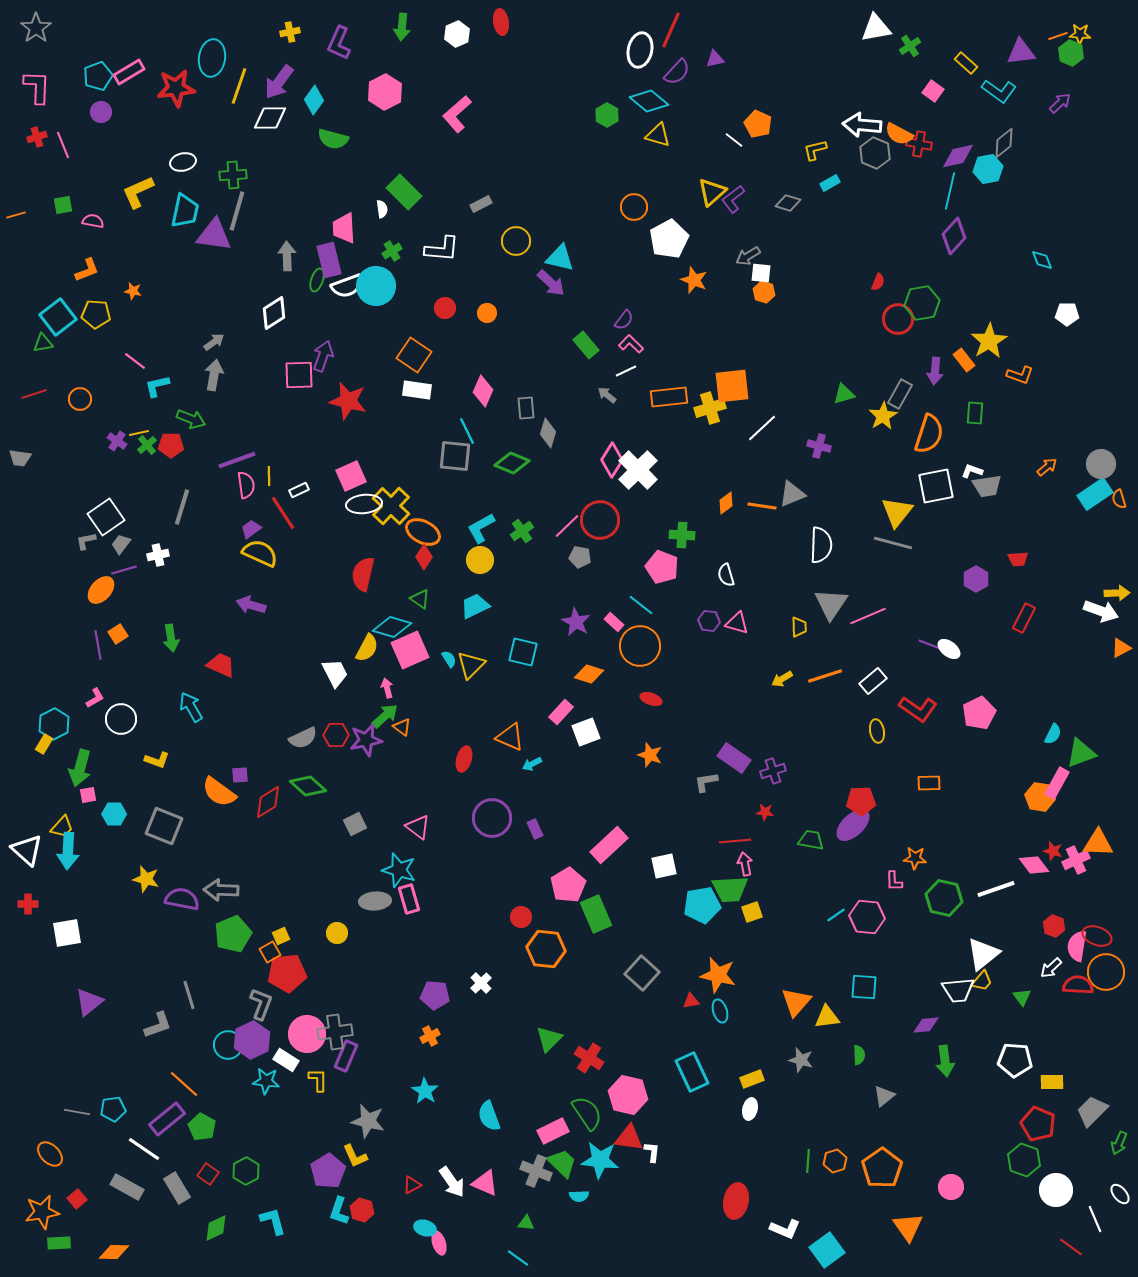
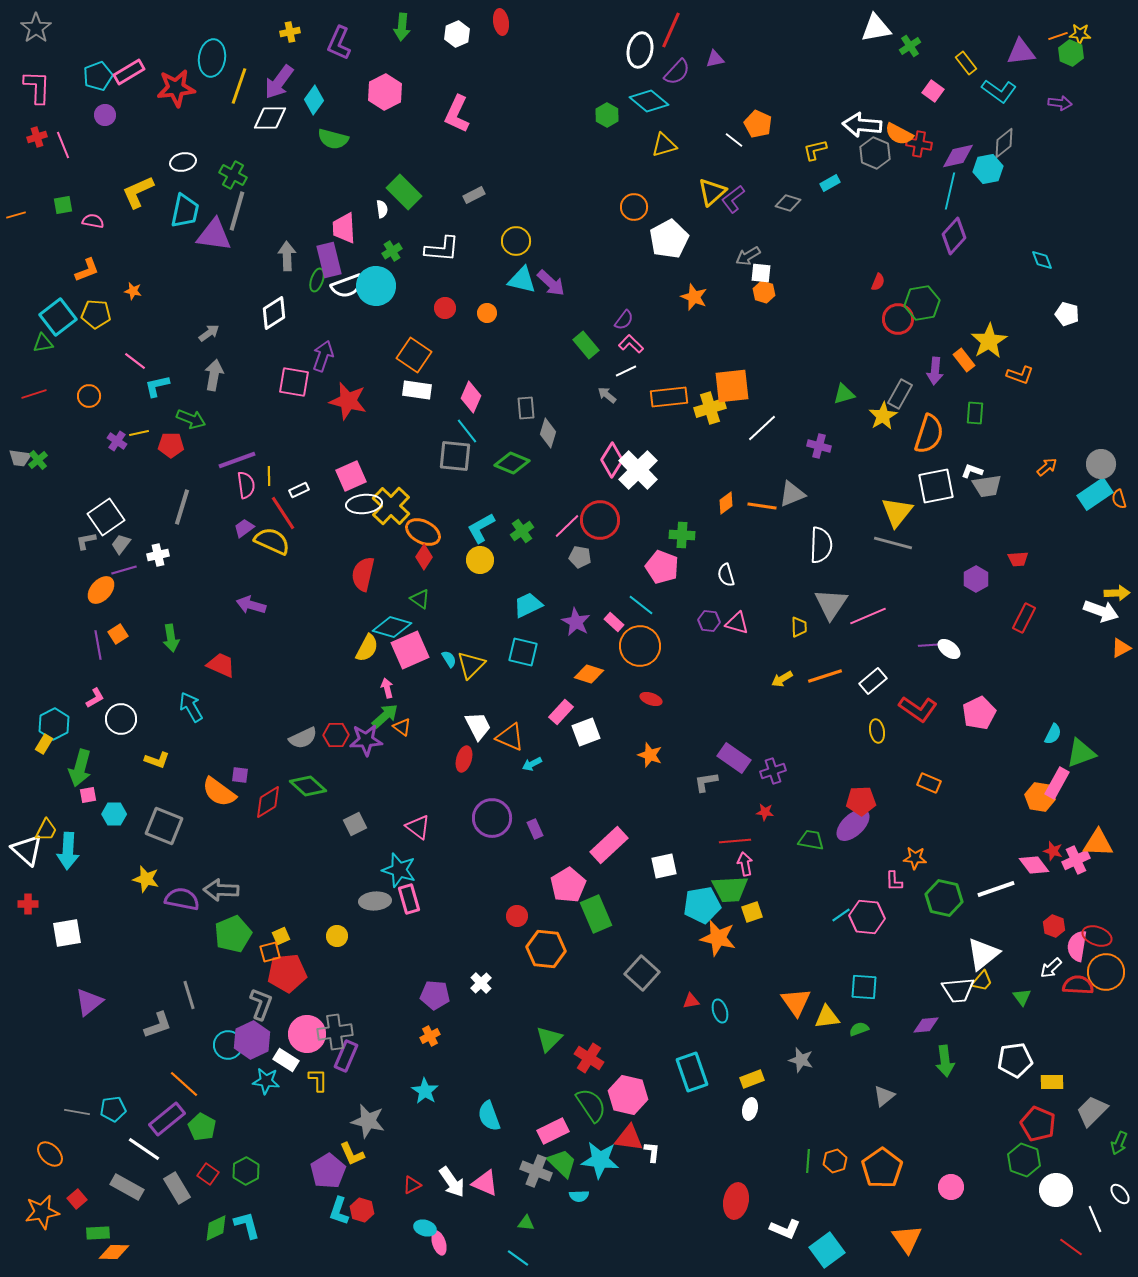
yellow rectangle at (966, 63): rotated 10 degrees clockwise
purple arrow at (1060, 103): rotated 50 degrees clockwise
purple circle at (101, 112): moved 4 px right, 3 px down
pink L-shape at (457, 114): rotated 24 degrees counterclockwise
yellow triangle at (658, 135): moved 6 px right, 10 px down; rotated 32 degrees counterclockwise
green cross at (233, 175): rotated 32 degrees clockwise
gray rectangle at (481, 204): moved 7 px left, 9 px up
cyan triangle at (560, 258): moved 38 px left, 22 px down
orange star at (694, 280): moved 17 px down
white pentagon at (1067, 314): rotated 15 degrees clockwise
gray arrow at (214, 342): moved 5 px left, 9 px up
pink square at (299, 375): moved 5 px left, 7 px down; rotated 12 degrees clockwise
pink diamond at (483, 391): moved 12 px left, 6 px down
orange circle at (80, 399): moved 9 px right, 3 px up
cyan line at (467, 431): rotated 12 degrees counterclockwise
green cross at (147, 445): moved 109 px left, 15 px down
purple trapezoid at (251, 529): moved 7 px left, 1 px up
yellow semicircle at (260, 553): moved 12 px right, 12 px up
cyan trapezoid at (475, 606): moved 53 px right, 1 px up
purple line at (931, 645): rotated 25 degrees counterclockwise
white trapezoid at (335, 673): moved 143 px right, 53 px down
purple star at (366, 740): rotated 8 degrees clockwise
purple square at (240, 775): rotated 12 degrees clockwise
orange rectangle at (929, 783): rotated 25 degrees clockwise
yellow trapezoid at (62, 827): moved 16 px left, 3 px down; rotated 15 degrees counterclockwise
cyan line at (836, 915): moved 5 px right
red circle at (521, 917): moved 4 px left, 1 px up
yellow circle at (337, 933): moved 3 px down
orange square at (270, 952): rotated 15 degrees clockwise
orange star at (718, 975): moved 37 px up
orange triangle at (796, 1002): rotated 16 degrees counterclockwise
green semicircle at (859, 1055): moved 26 px up; rotated 108 degrees counterclockwise
white pentagon at (1015, 1060): rotated 12 degrees counterclockwise
cyan rectangle at (692, 1072): rotated 6 degrees clockwise
green semicircle at (587, 1113): moved 4 px right, 8 px up
yellow L-shape at (355, 1156): moved 3 px left, 2 px up
cyan L-shape at (273, 1221): moved 26 px left, 4 px down
orange triangle at (908, 1227): moved 1 px left, 12 px down
green rectangle at (59, 1243): moved 39 px right, 10 px up
